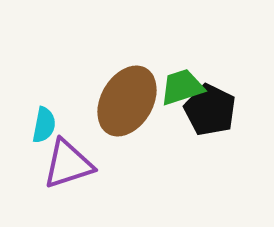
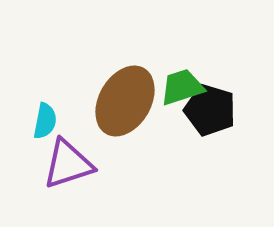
brown ellipse: moved 2 px left
black pentagon: rotated 9 degrees counterclockwise
cyan semicircle: moved 1 px right, 4 px up
